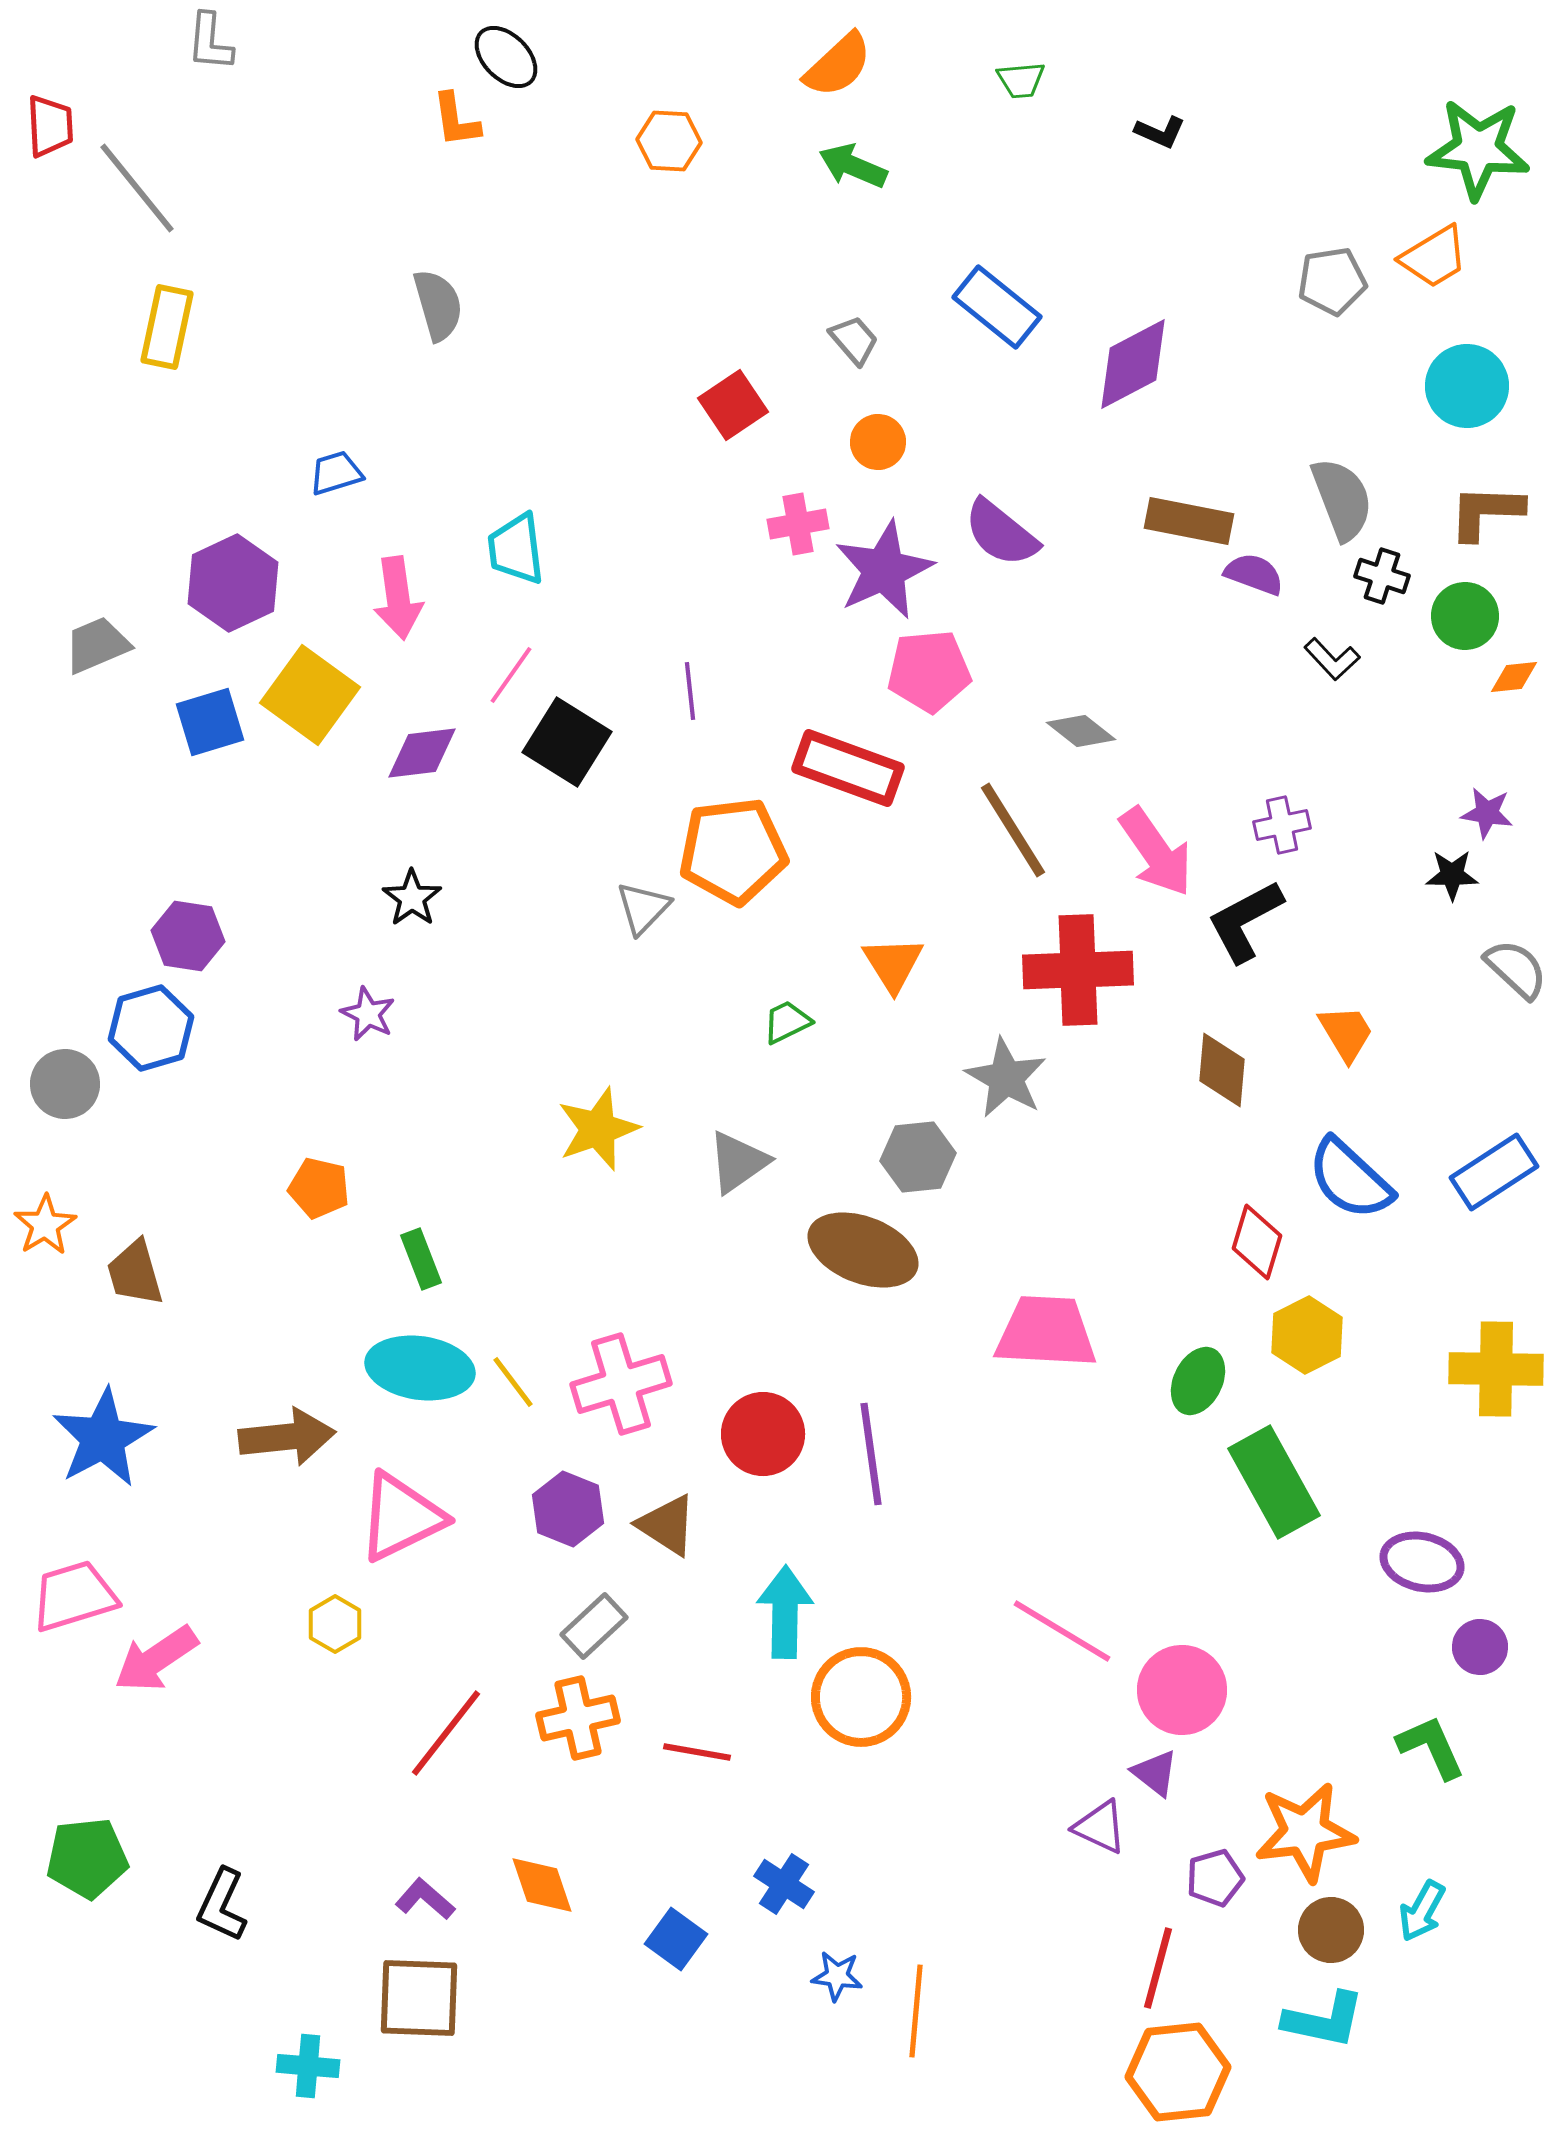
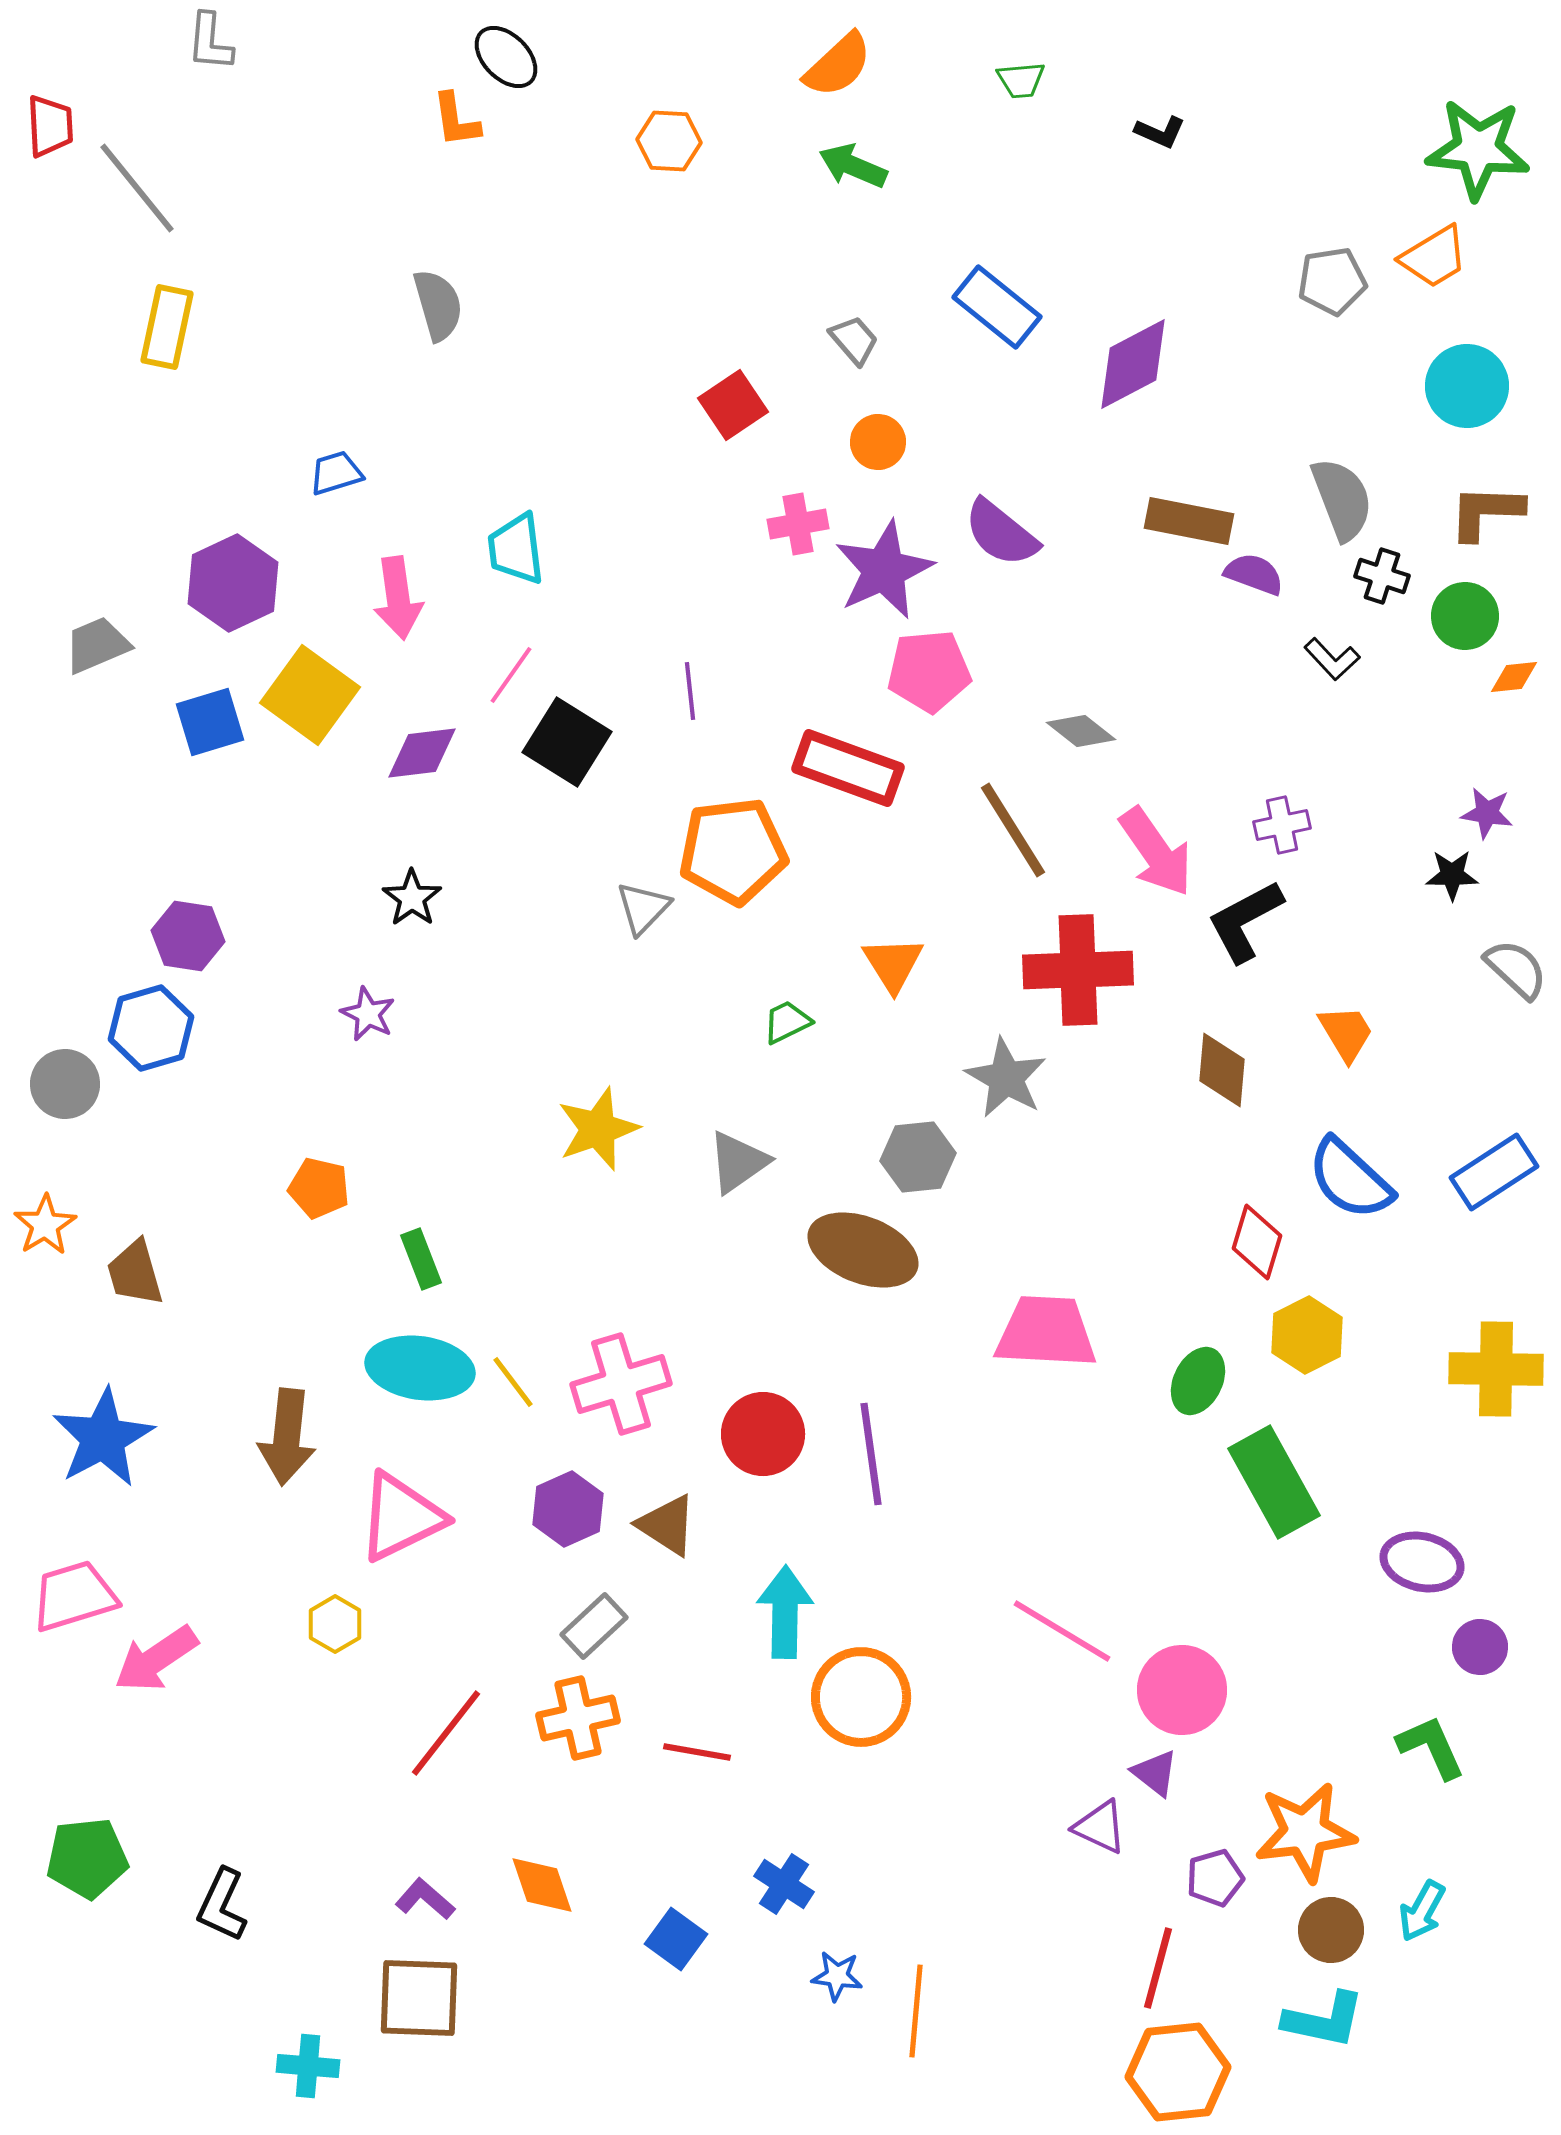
brown arrow at (287, 1437): rotated 102 degrees clockwise
purple hexagon at (568, 1509): rotated 14 degrees clockwise
